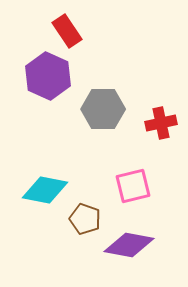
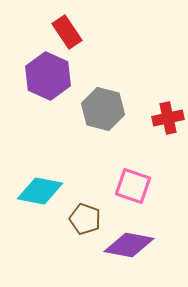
red rectangle: moved 1 px down
gray hexagon: rotated 15 degrees clockwise
red cross: moved 7 px right, 5 px up
pink square: rotated 33 degrees clockwise
cyan diamond: moved 5 px left, 1 px down
